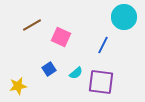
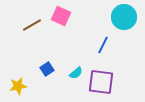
pink square: moved 21 px up
blue square: moved 2 px left
